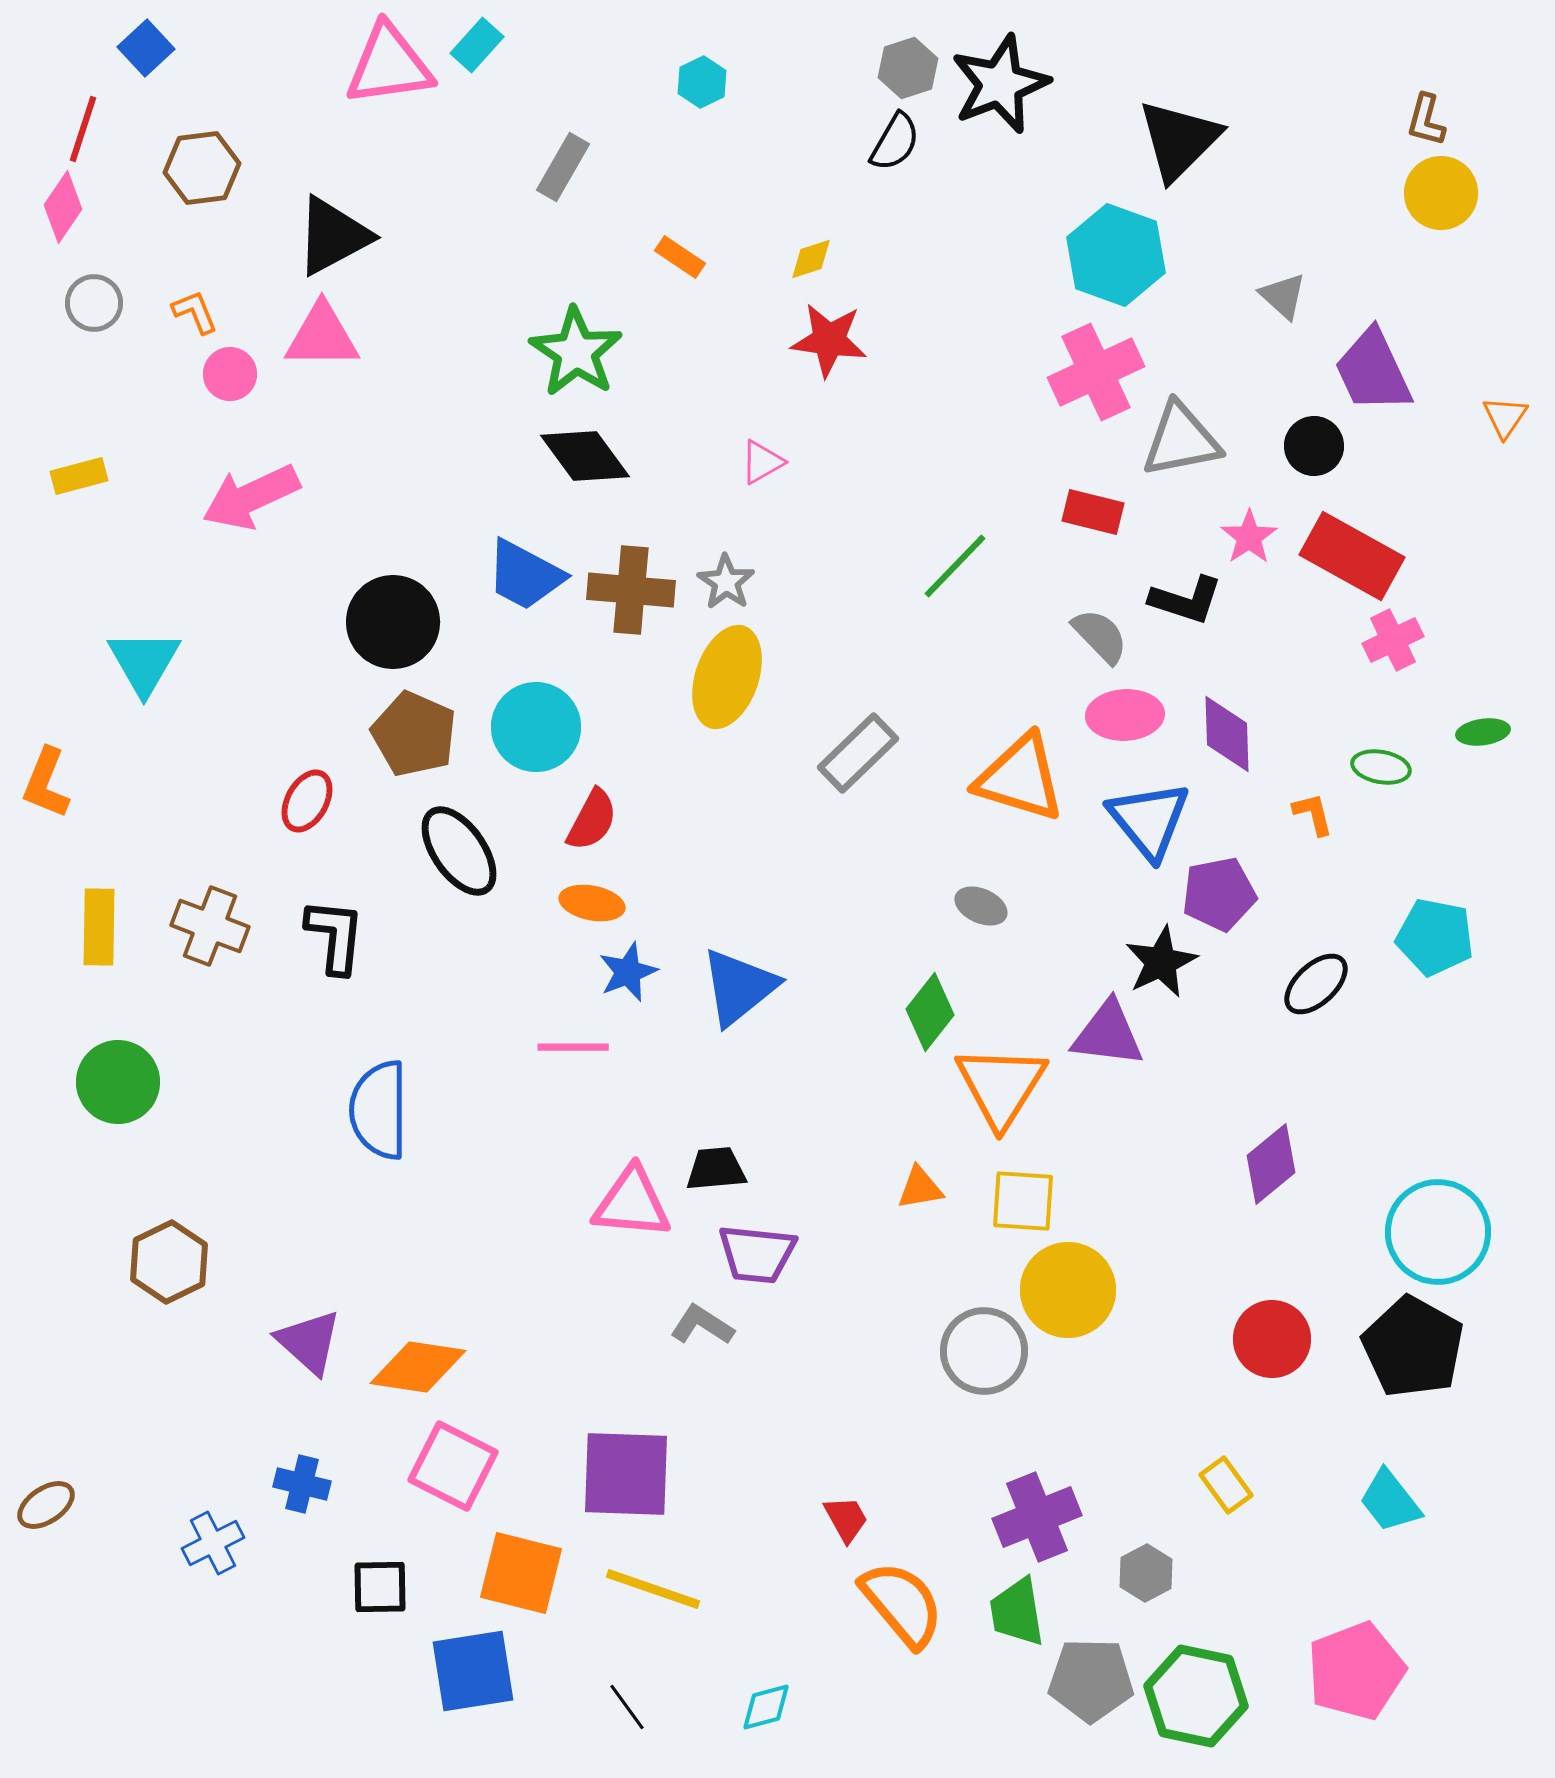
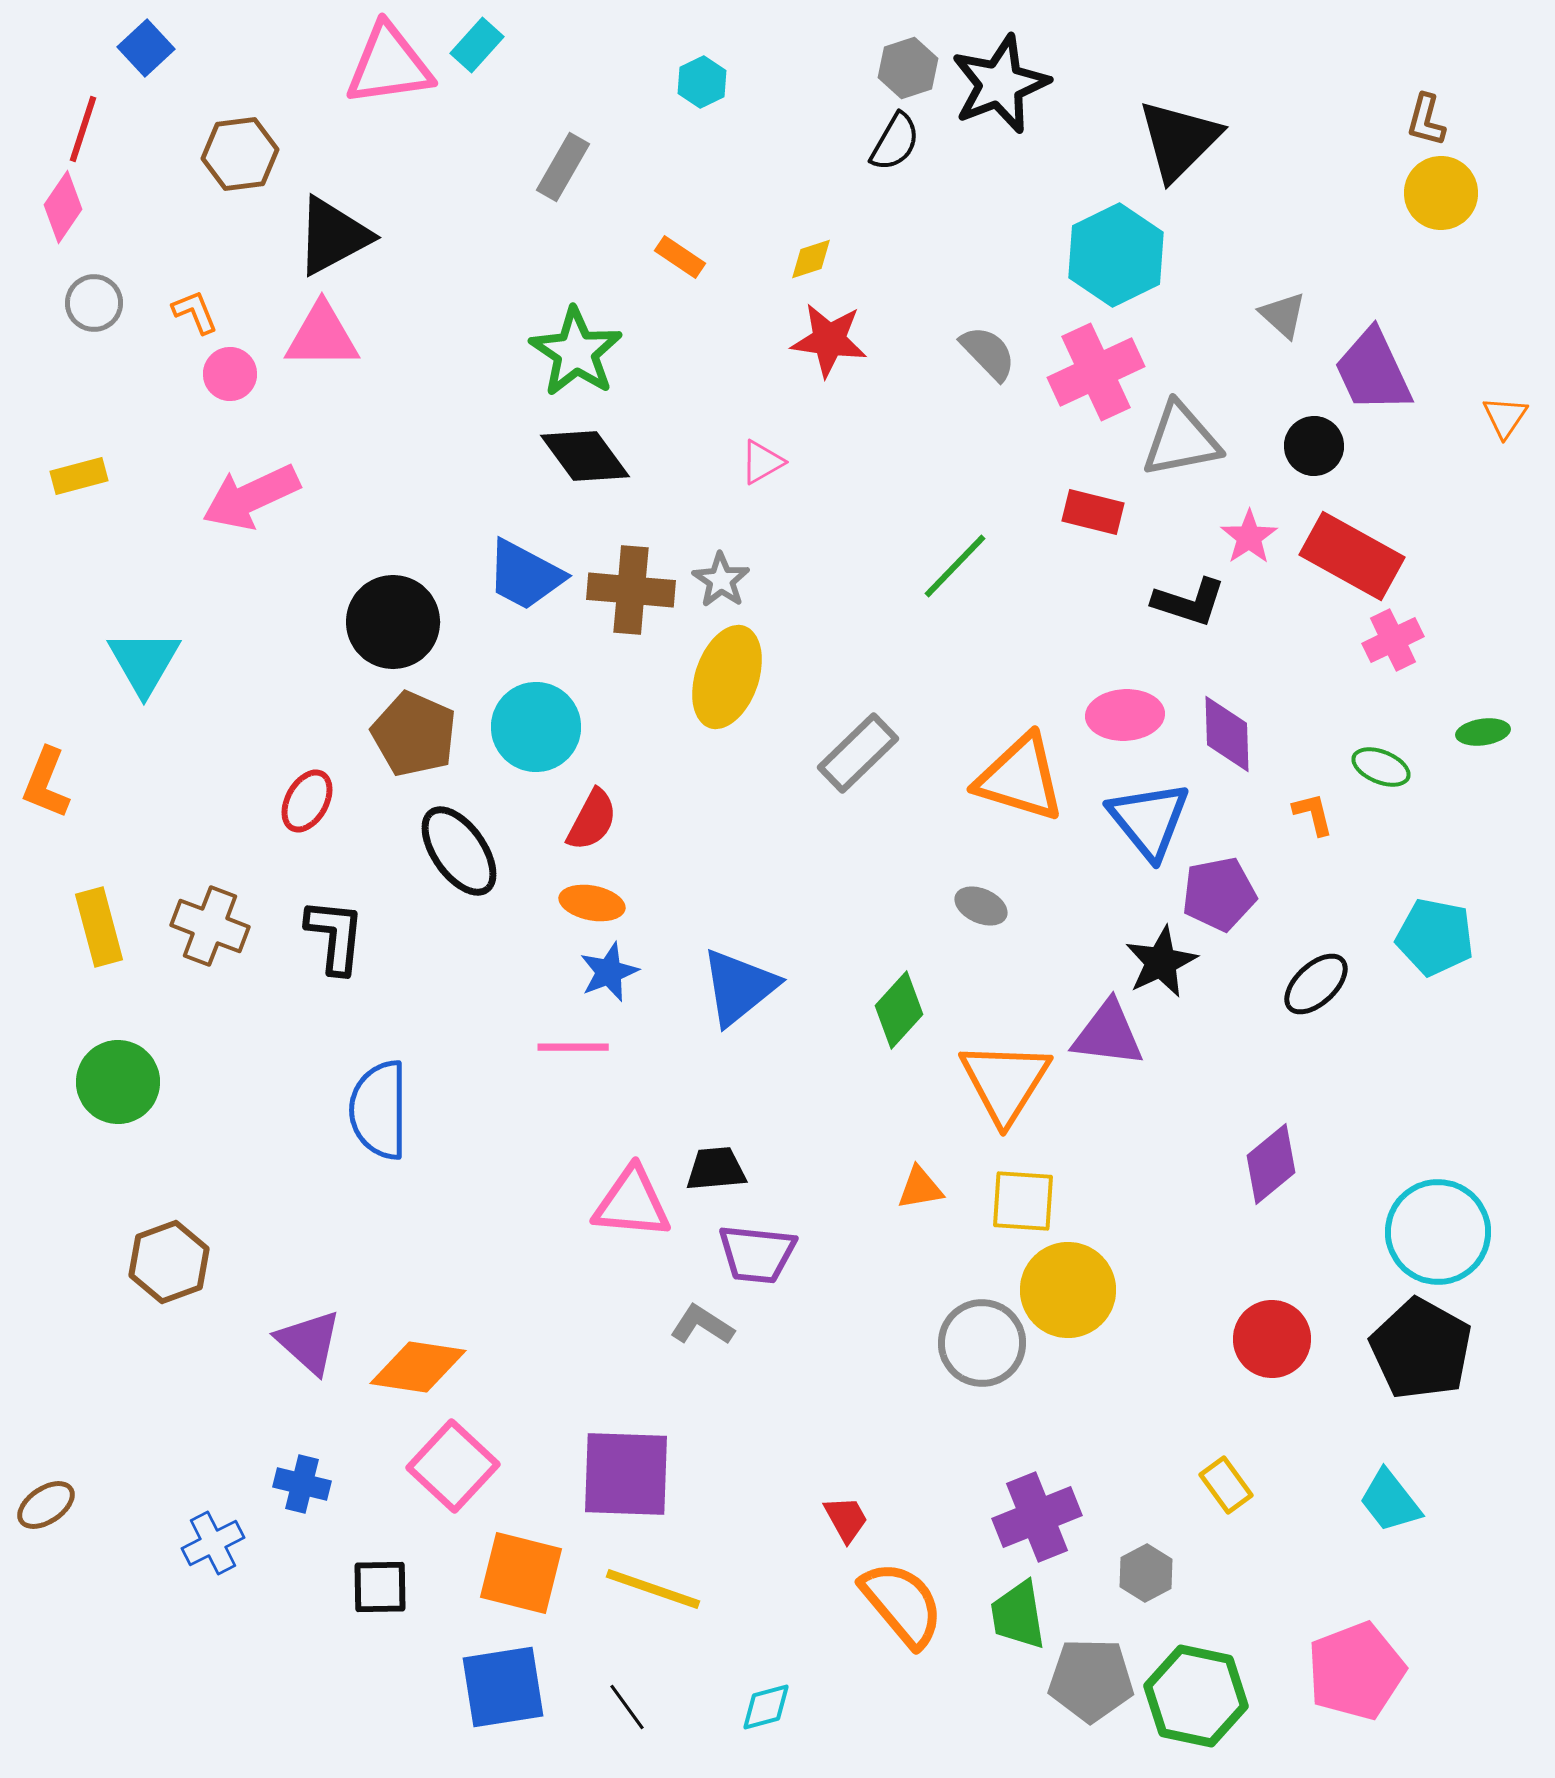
brown hexagon at (202, 168): moved 38 px right, 14 px up
cyan hexagon at (1116, 255): rotated 14 degrees clockwise
gray triangle at (1283, 296): moved 19 px down
gray star at (726, 582): moved 5 px left, 2 px up
black L-shape at (1186, 600): moved 3 px right, 2 px down
gray semicircle at (1100, 636): moved 112 px left, 283 px up
green ellipse at (1381, 767): rotated 12 degrees clockwise
yellow rectangle at (99, 927): rotated 16 degrees counterclockwise
blue star at (628, 972): moved 19 px left
green diamond at (930, 1012): moved 31 px left, 2 px up; rotated 4 degrees clockwise
orange triangle at (1001, 1086): moved 4 px right, 4 px up
brown hexagon at (169, 1262): rotated 6 degrees clockwise
black pentagon at (1413, 1347): moved 8 px right, 2 px down
gray circle at (984, 1351): moved 2 px left, 8 px up
pink square at (453, 1466): rotated 16 degrees clockwise
green trapezoid at (1017, 1612): moved 1 px right, 3 px down
blue square at (473, 1671): moved 30 px right, 16 px down
